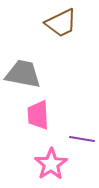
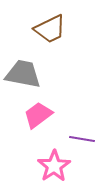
brown trapezoid: moved 11 px left, 6 px down
pink trapezoid: rotated 56 degrees clockwise
pink star: moved 3 px right, 2 px down
